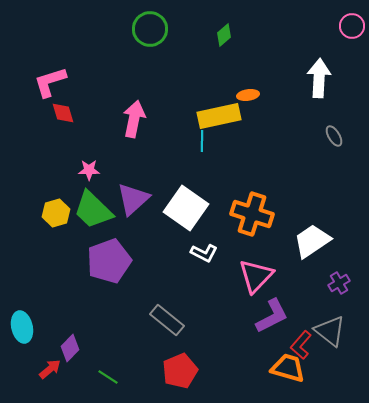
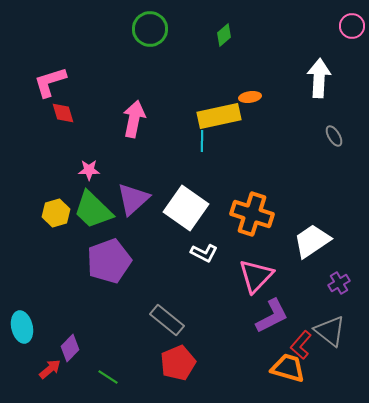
orange ellipse: moved 2 px right, 2 px down
red pentagon: moved 2 px left, 8 px up
